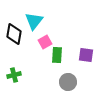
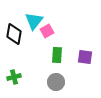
pink square: moved 2 px right, 11 px up
purple square: moved 1 px left, 2 px down
green cross: moved 2 px down
gray circle: moved 12 px left
